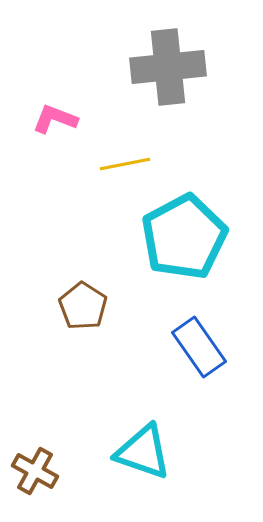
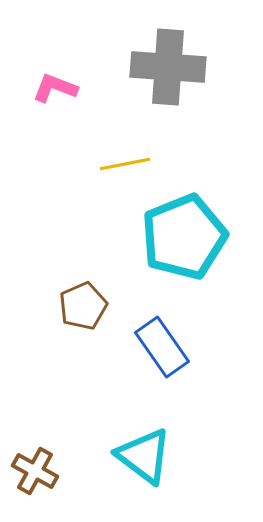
gray cross: rotated 10 degrees clockwise
pink L-shape: moved 31 px up
cyan pentagon: rotated 6 degrees clockwise
brown pentagon: rotated 15 degrees clockwise
blue rectangle: moved 37 px left
cyan triangle: moved 1 px right, 4 px down; rotated 18 degrees clockwise
